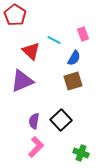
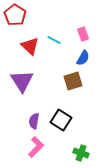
red triangle: moved 1 px left, 5 px up
blue semicircle: moved 9 px right
purple triangle: rotated 40 degrees counterclockwise
black square: rotated 15 degrees counterclockwise
